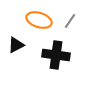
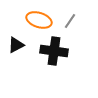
black cross: moved 2 px left, 4 px up
